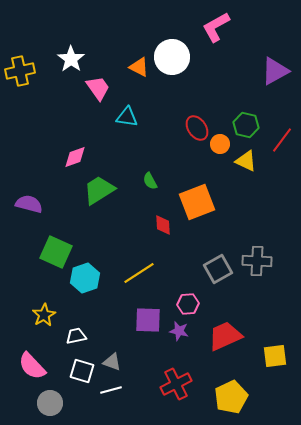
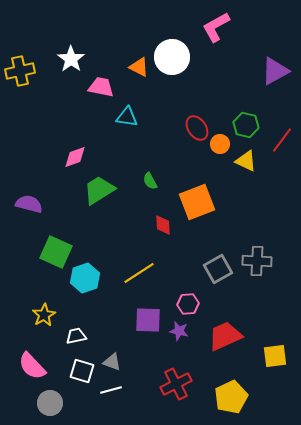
pink trapezoid: moved 3 px right, 1 px up; rotated 44 degrees counterclockwise
